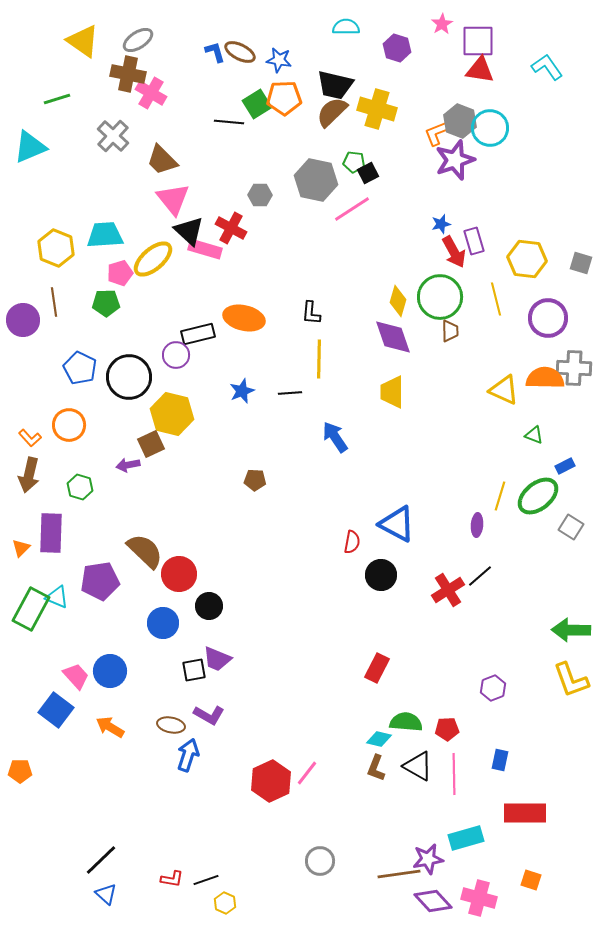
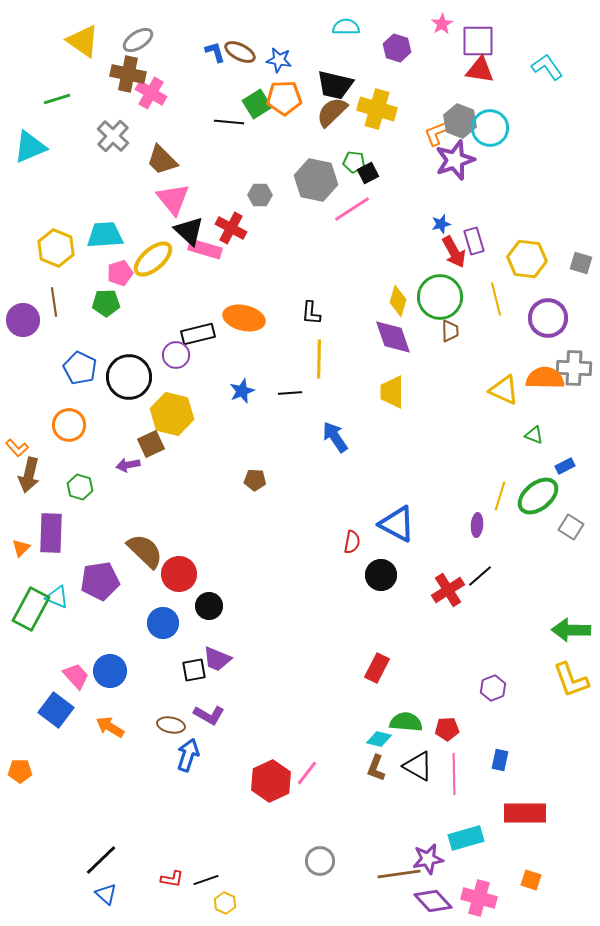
orange L-shape at (30, 438): moved 13 px left, 10 px down
